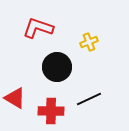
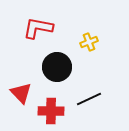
red L-shape: rotated 8 degrees counterclockwise
red triangle: moved 6 px right, 5 px up; rotated 15 degrees clockwise
